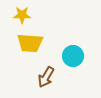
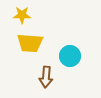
cyan circle: moved 3 px left
brown arrow: rotated 25 degrees counterclockwise
